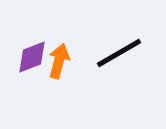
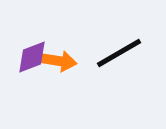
orange arrow: rotated 84 degrees clockwise
